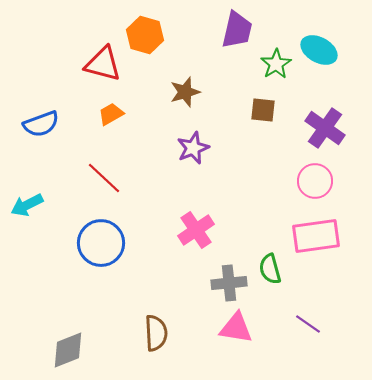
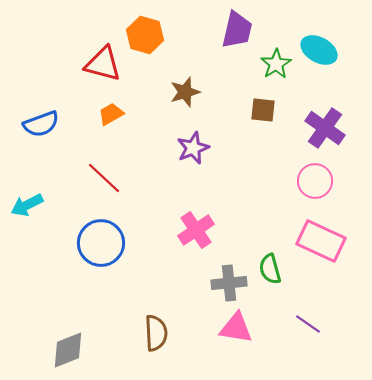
pink rectangle: moved 5 px right, 5 px down; rotated 33 degrees clockwise
